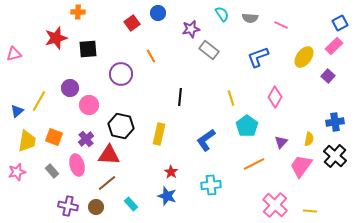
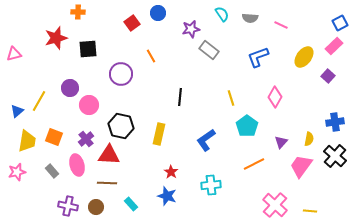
brown line at (107, 183): rotated 42 degrees clockwise
